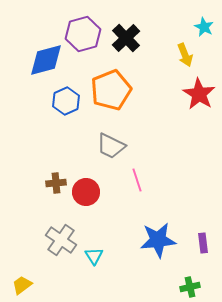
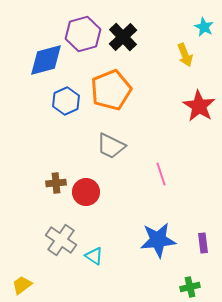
black cross: moved 3 px left, 1 px up
red star: moved 12 px down
pink line: moved 24 px right, 6 px up
cyan triangle: rotated 24 degrees counterclockwise
